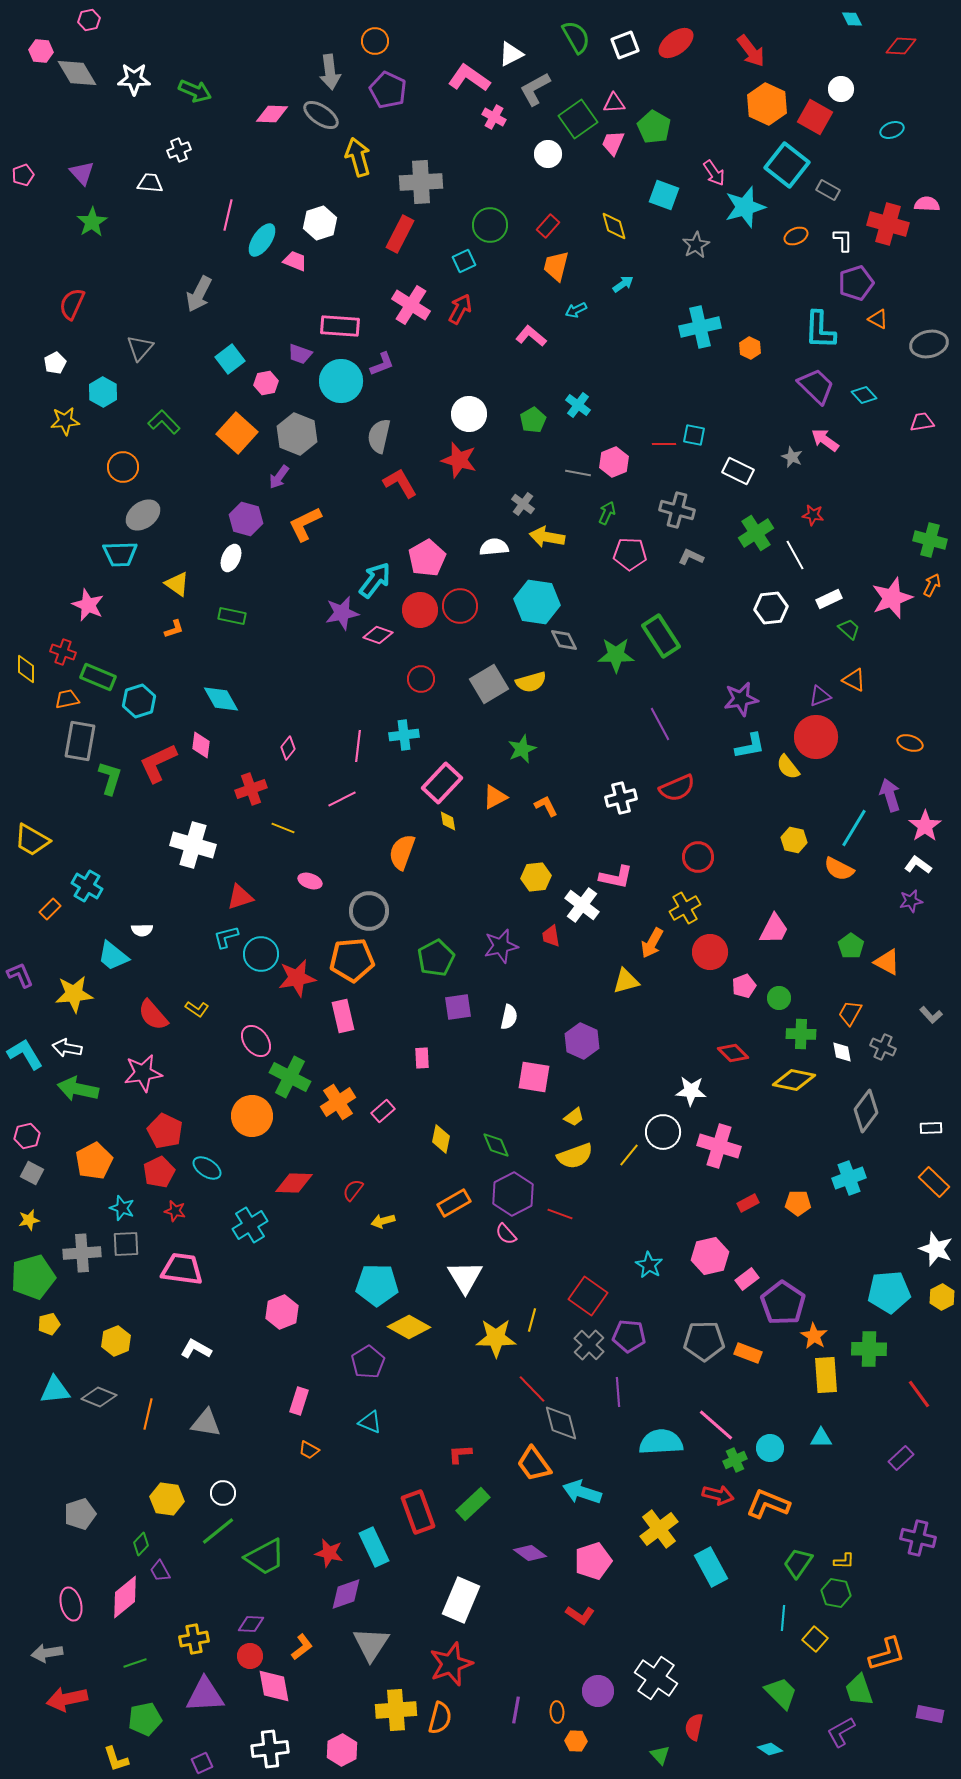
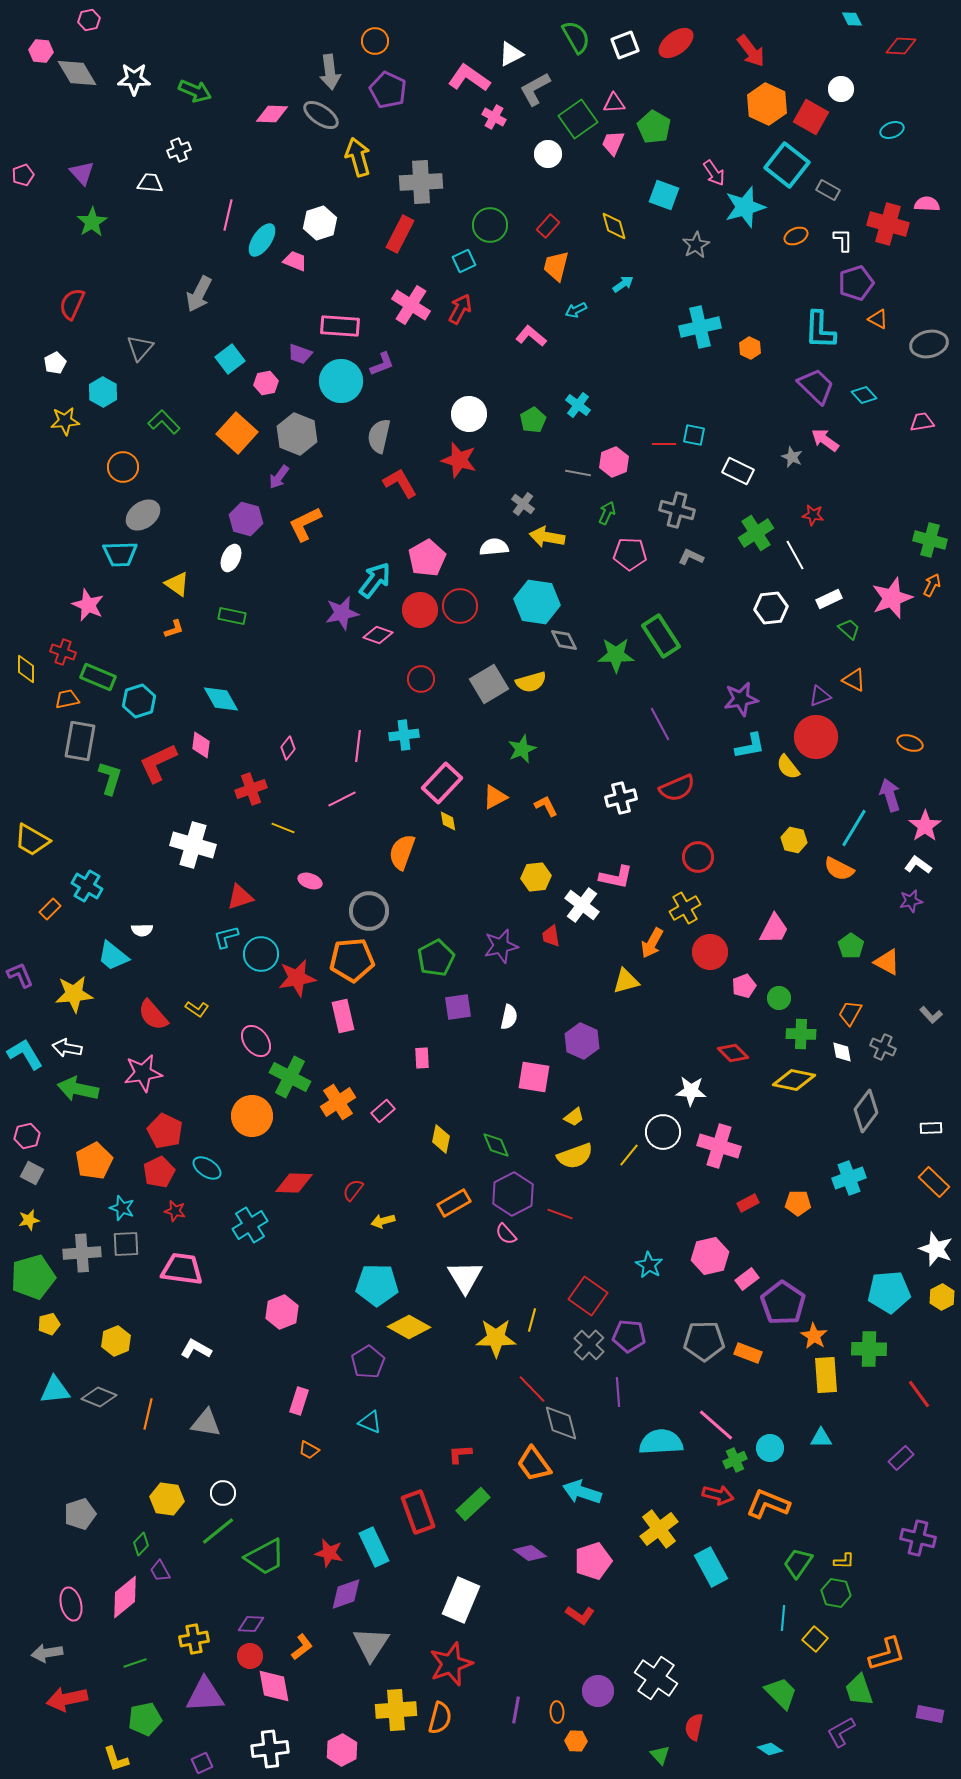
red square at (815, 117): moved 4 px left
